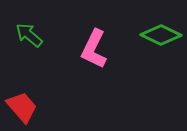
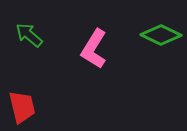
pink L-shape: rotated 6 degrees clockwise
red trapezoid: rotated 28 degrees clockwise
